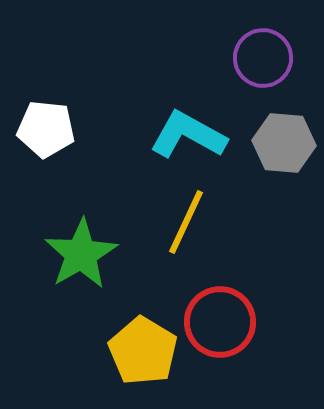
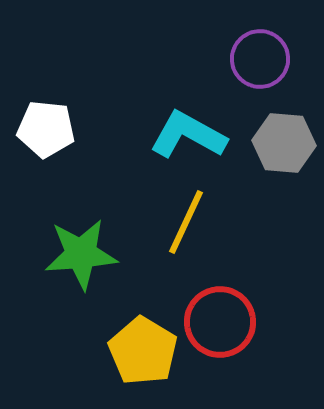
purple circle: moved 3 px left, 1 px down
green star: rotated 26 degrees clockwise
